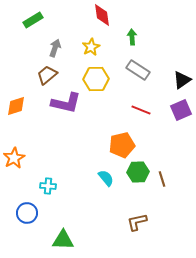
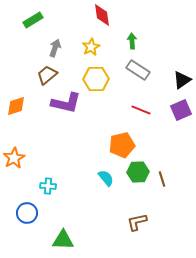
green arrow: moved 4 px down
